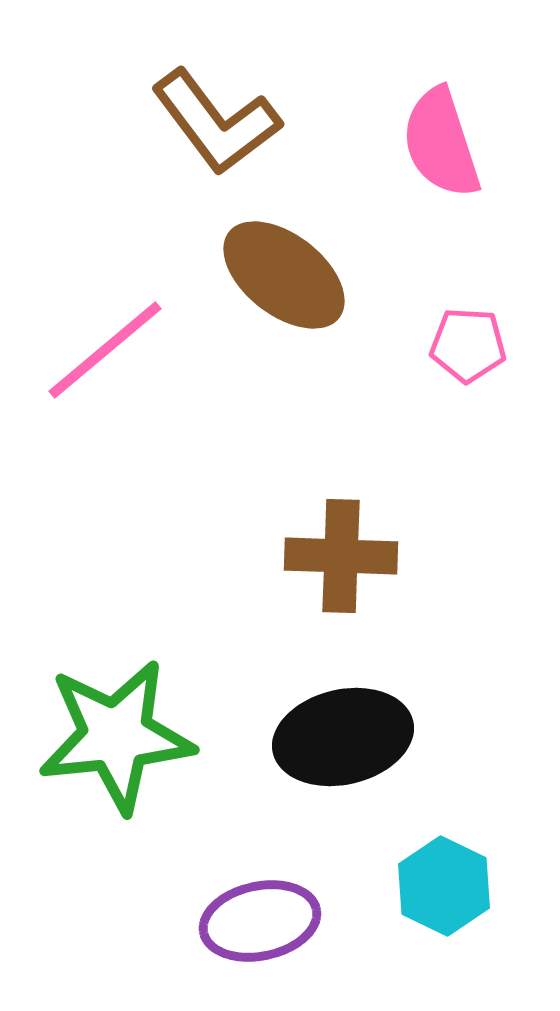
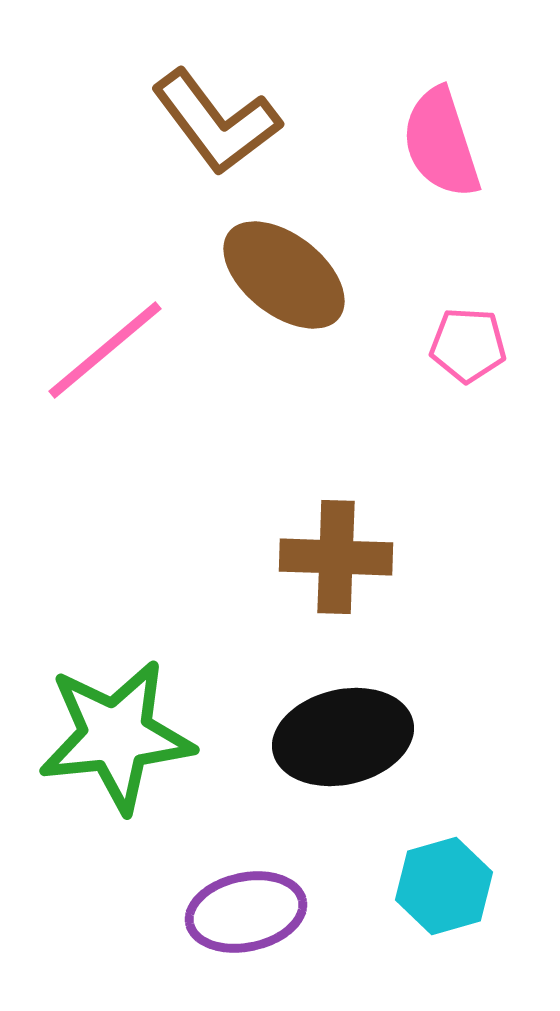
brown cross: moved 5 px left, 1 px down
cyan hexagon: rotated 18 degrees clockwise
purple ellipse: moved 14 px left, 9 px up
